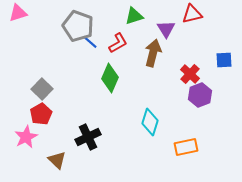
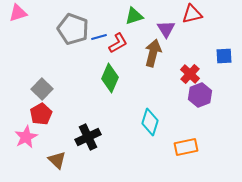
gray pentagon: moved 5 px left, 3 px down
blue line: moved 9 px right, 5 px up; rotated 56 degrees counterclockwise
blue square: moved 4 px up
